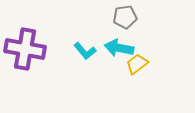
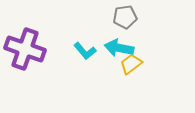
purple cross: rotated 9 degrees clockwise
yellow trapezoid: moved 6 px left
